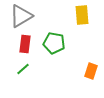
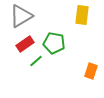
yellow rectangle: rotated 12 degrees clockwise
red rectangle: rotated 48 degrees clockwise
green line: moved 13 px right, 8 px up
